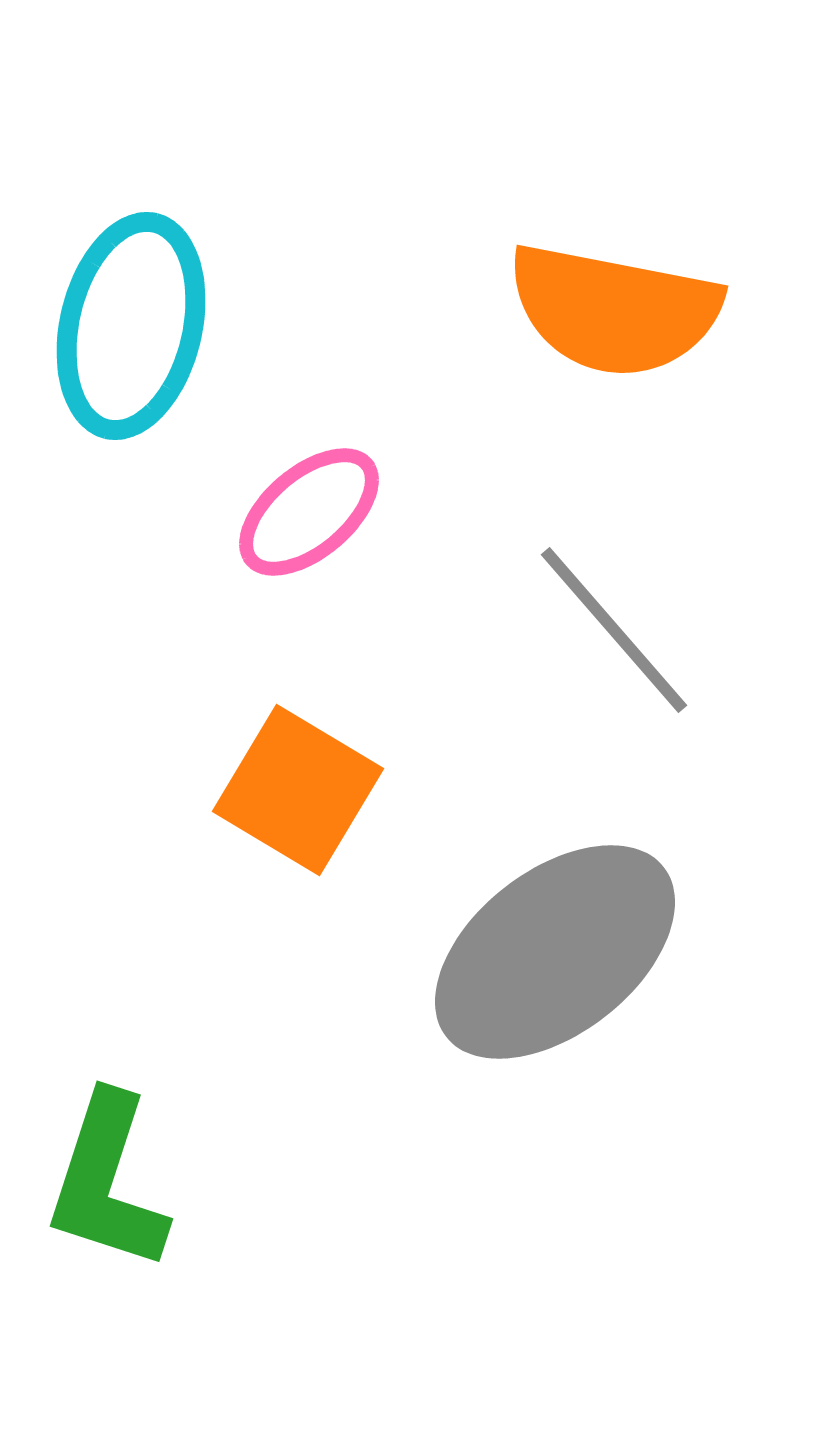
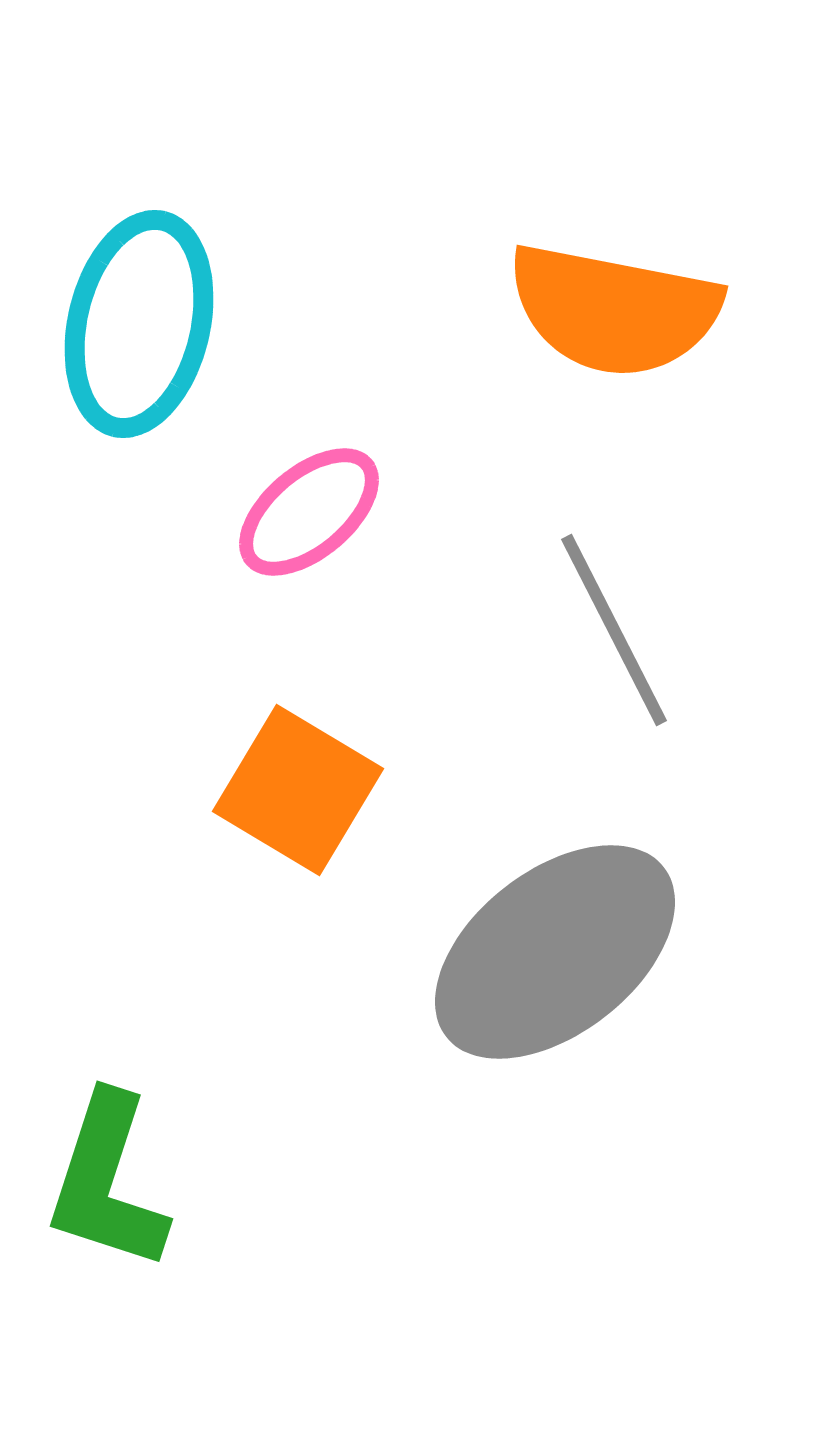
cyan ellipse: moved 8 px right, 2 px up
gray line: rotated 14 degrees clockwise
